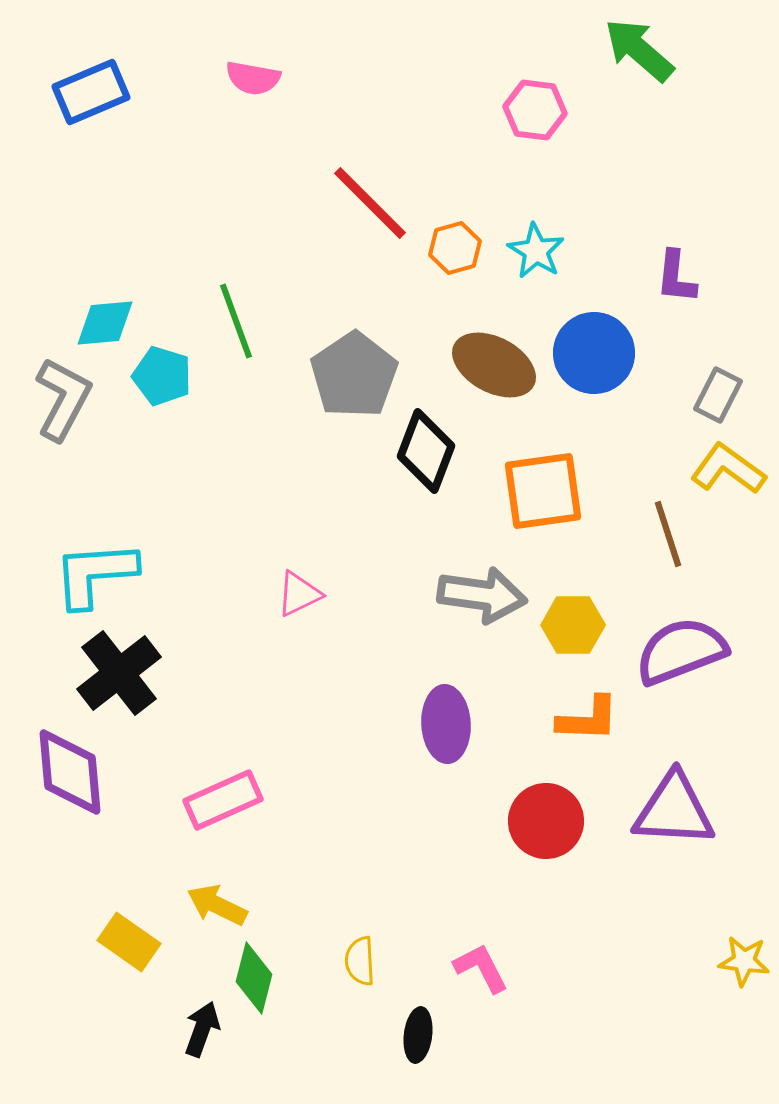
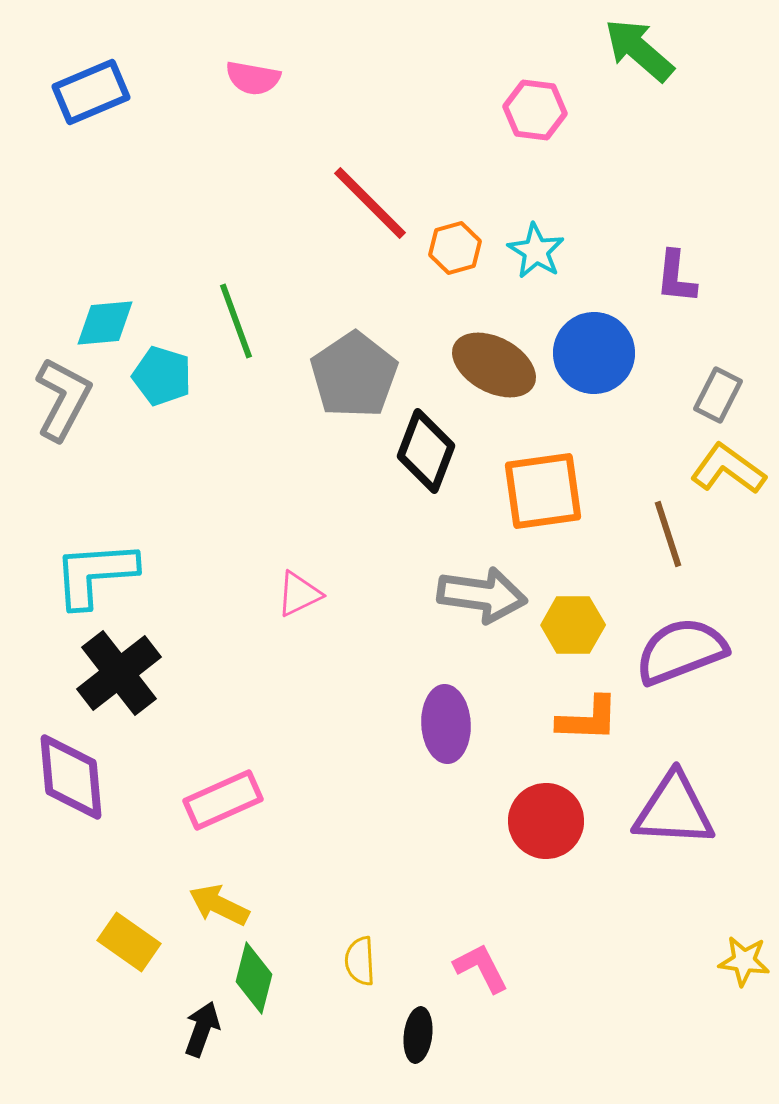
purple diamond: moved 1 px right, 5 px down
yellow arrow: moved 2 px right
